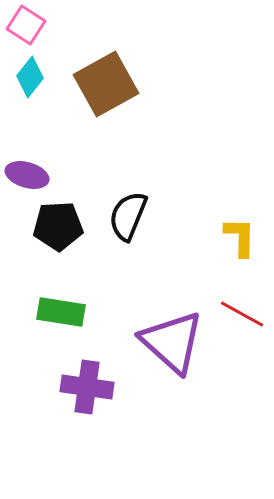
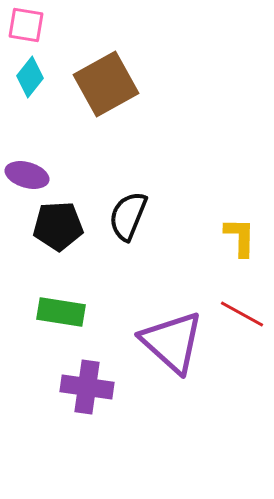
pink square: rotated 24 degrees counterclockwise
